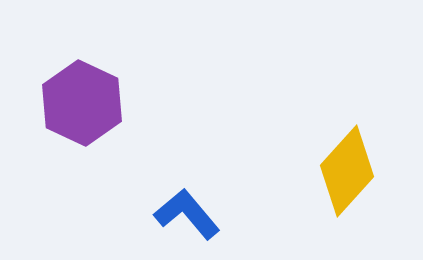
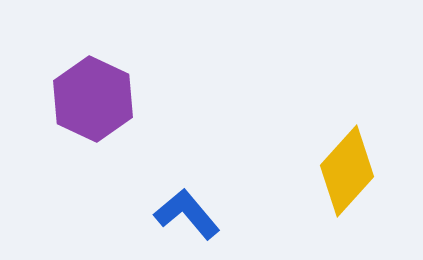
purple hexagon: moved 11 px right, 4 px up
